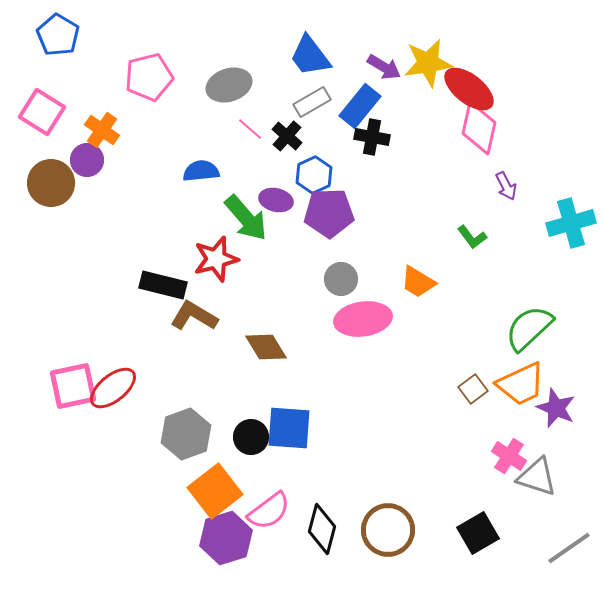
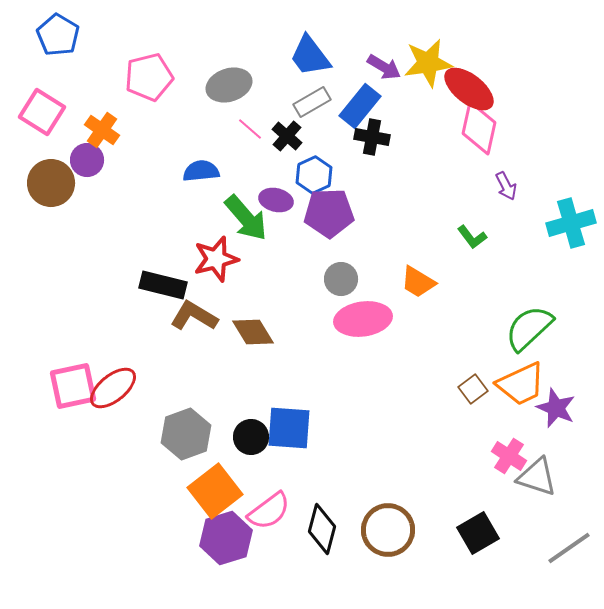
brown diamond at (266, 347): moved 13 px left, 15 px up
